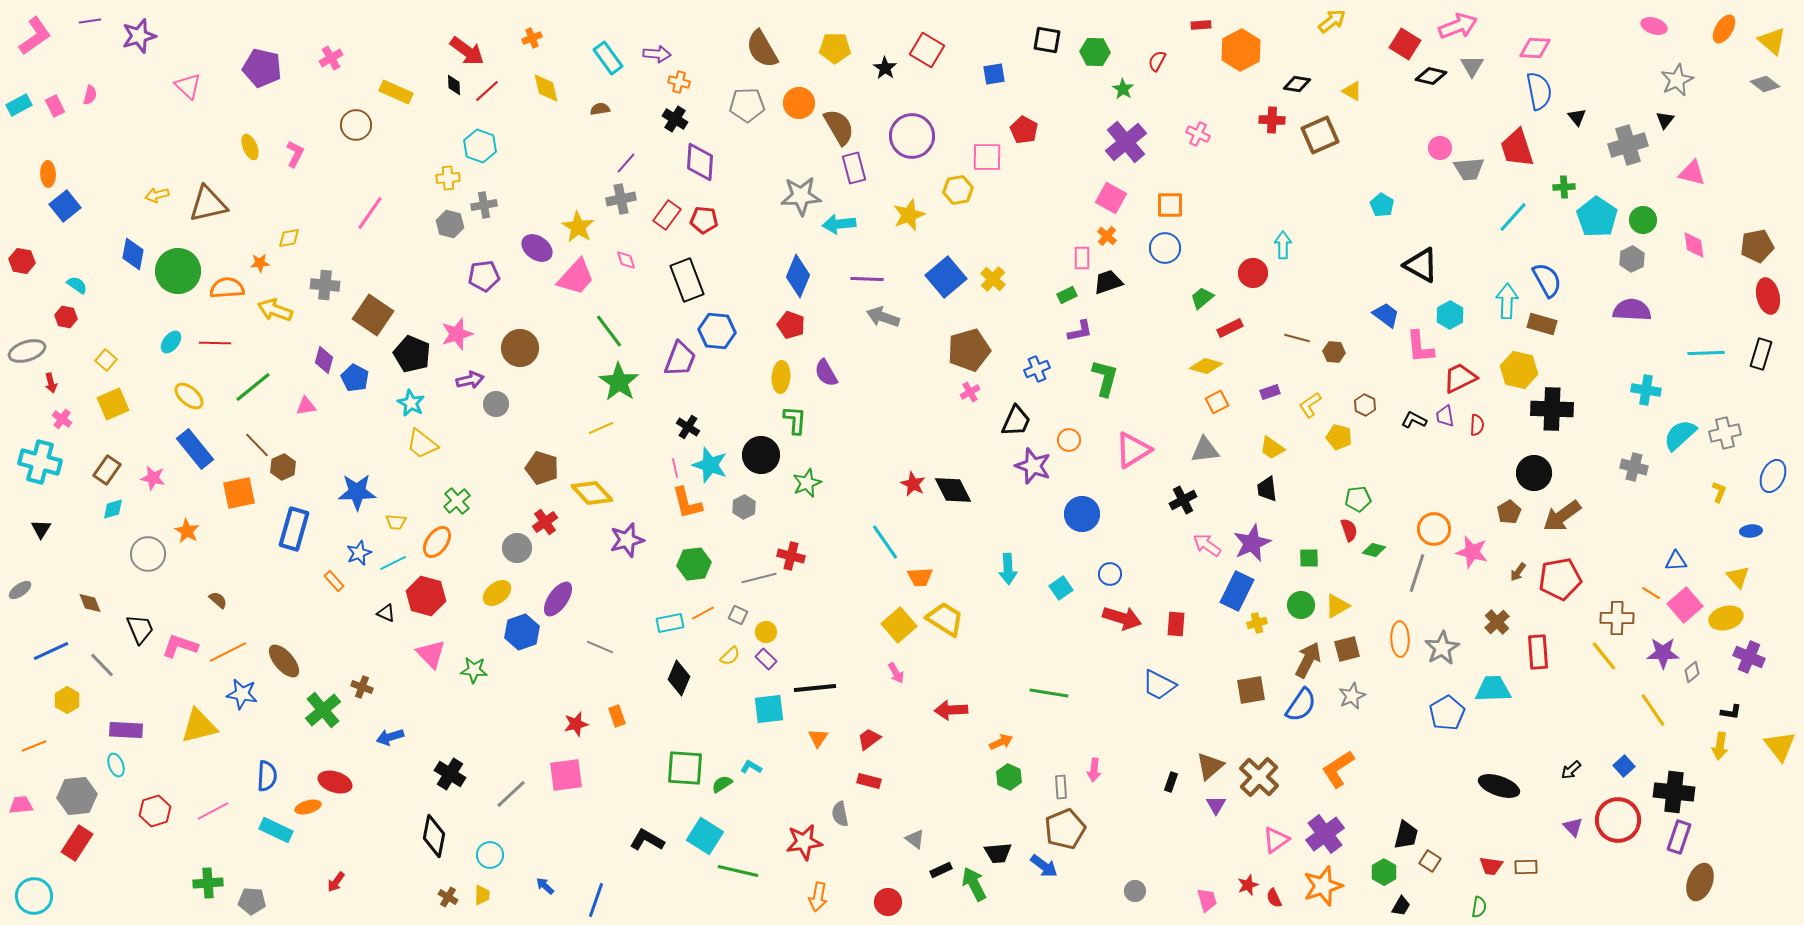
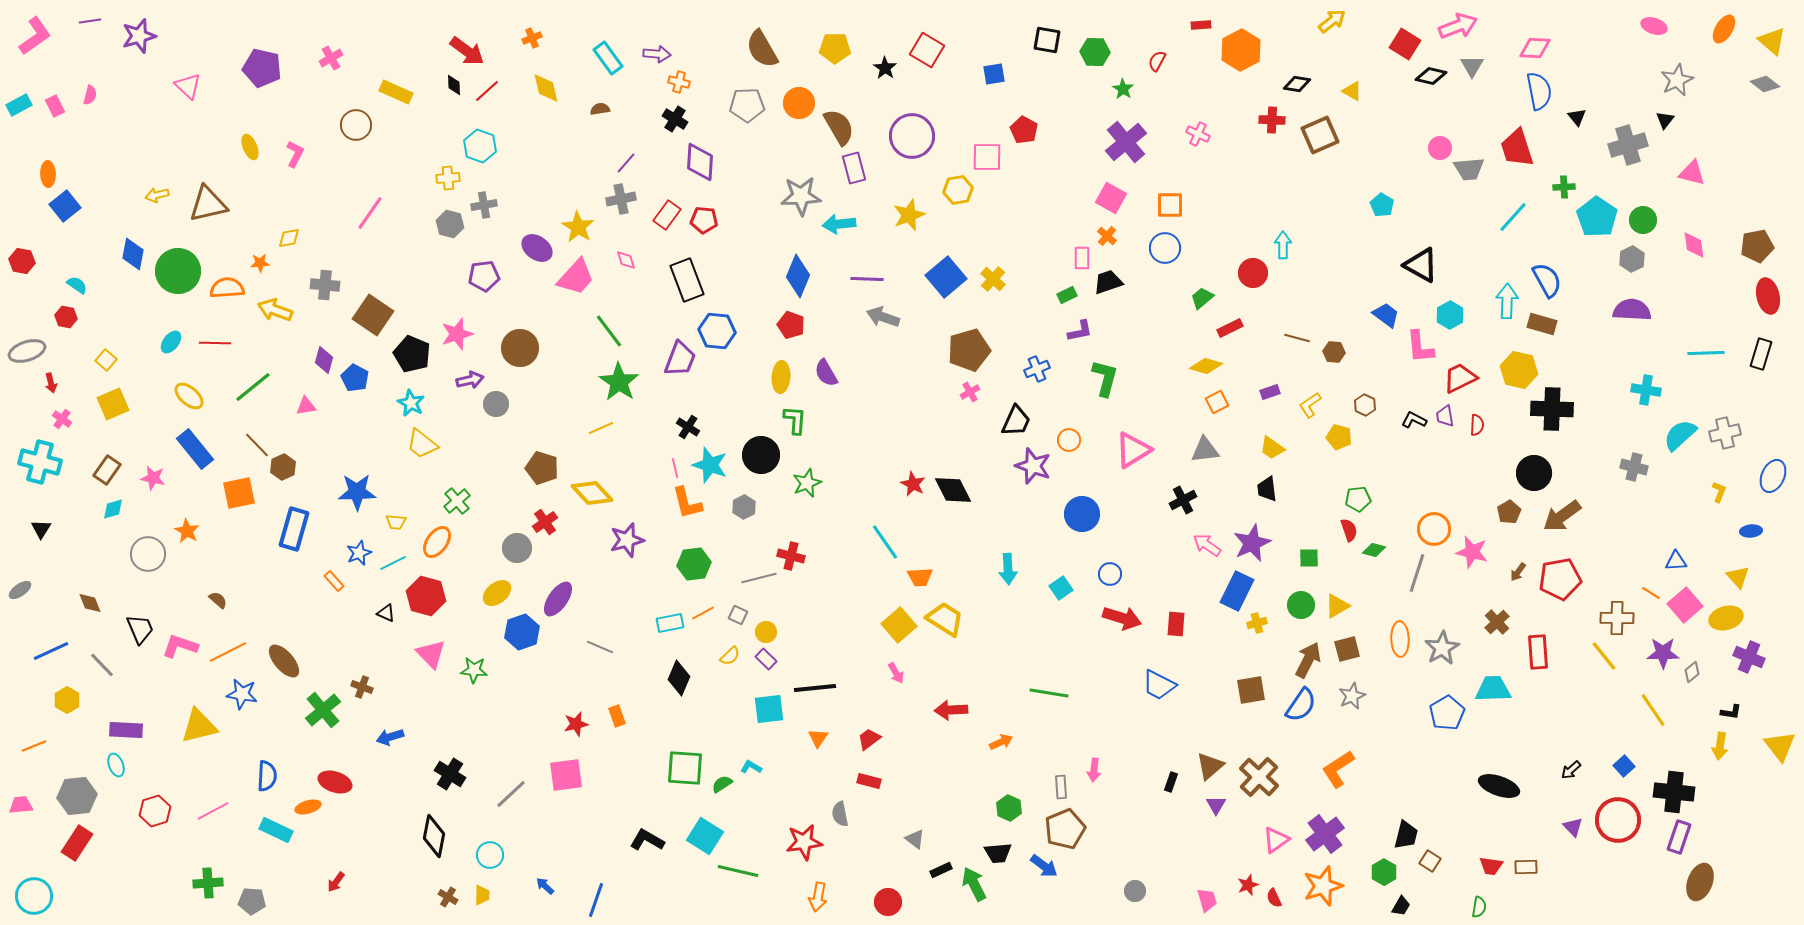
green hexagon at (1009, 777): moved 31 px down
